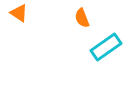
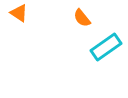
orange semicircle: rotated 18 degrees counterclockwise
